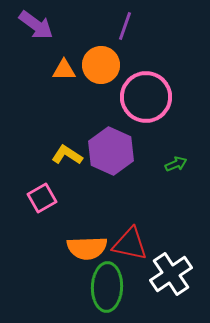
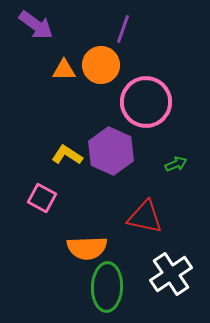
purple line: moved 2 px left, 3 px down
pink circle: moved 5 px down
pink square: rotated 32 degrees counterclockwise
red triangle: moved 15 px right, 27 px up
